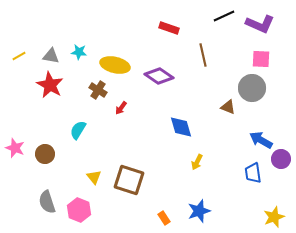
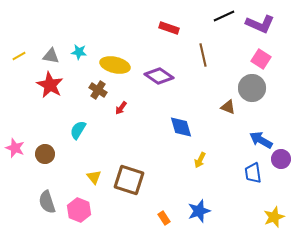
pink square: rotated 30 degrees clockwise
yellow arrow: moved 3 px right, 2 px up
